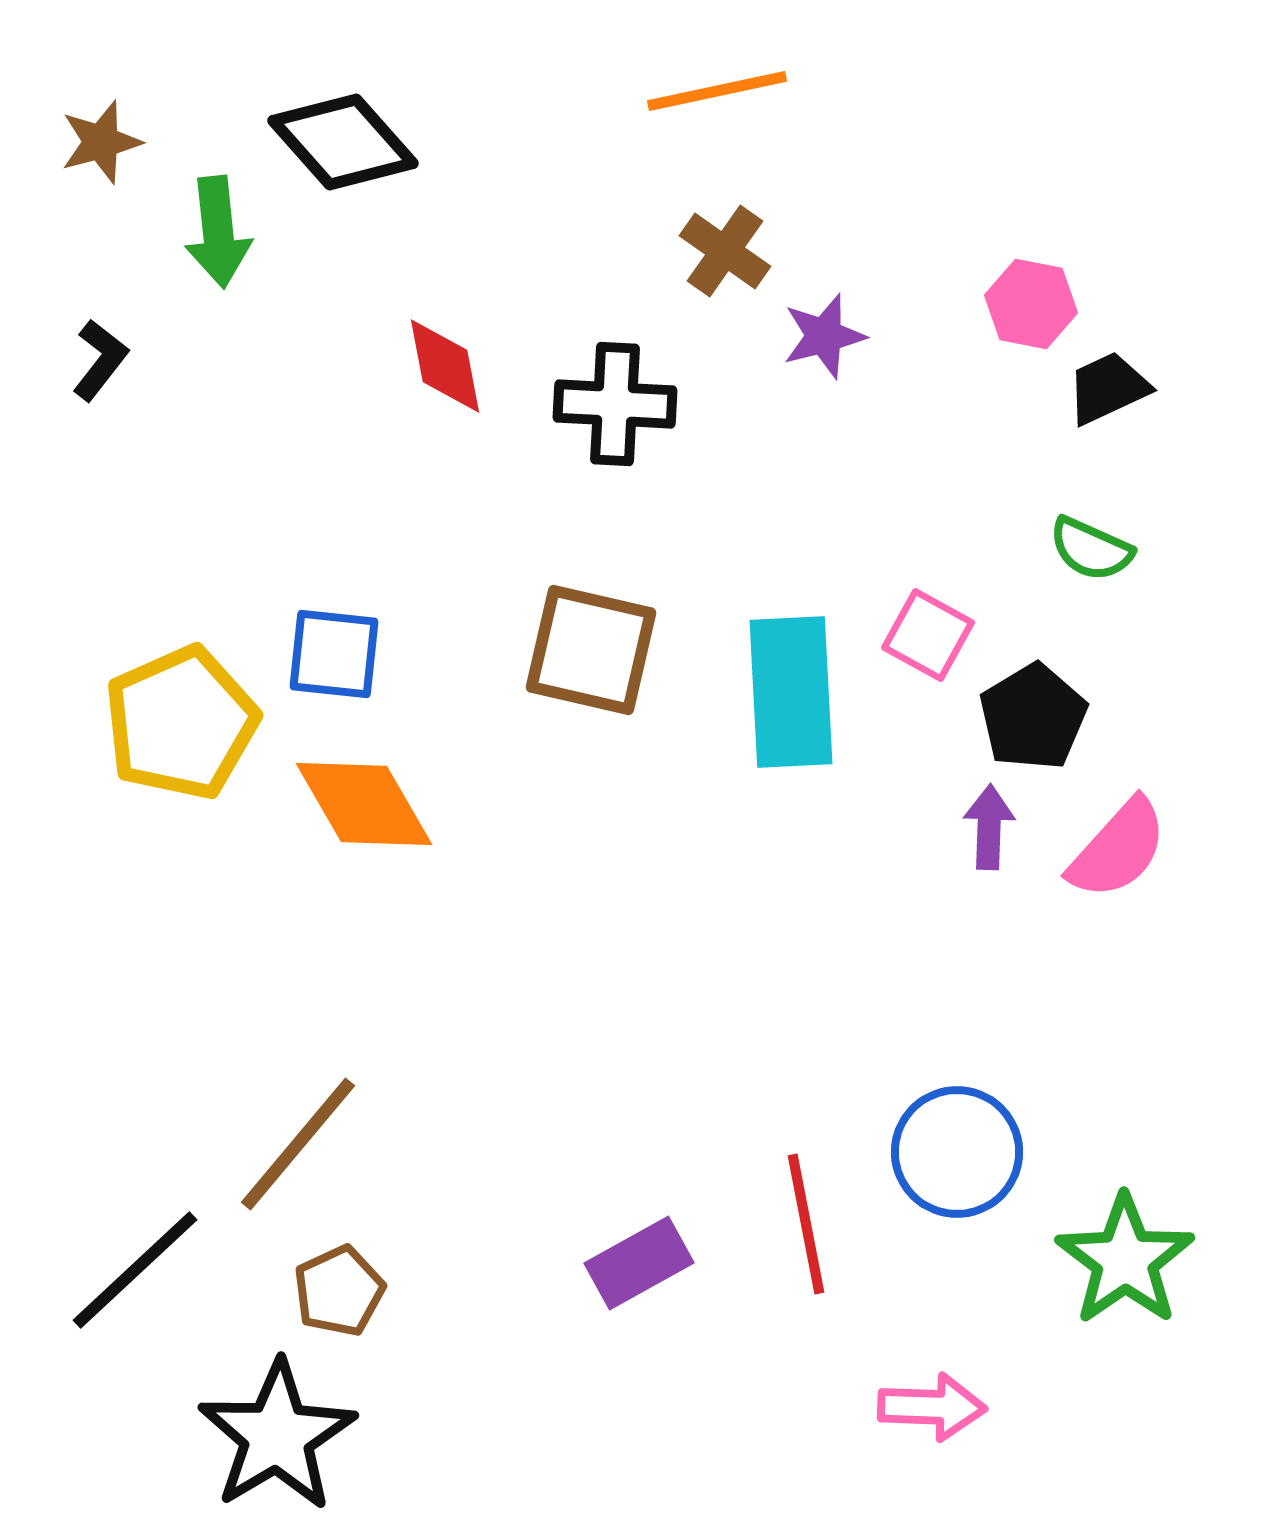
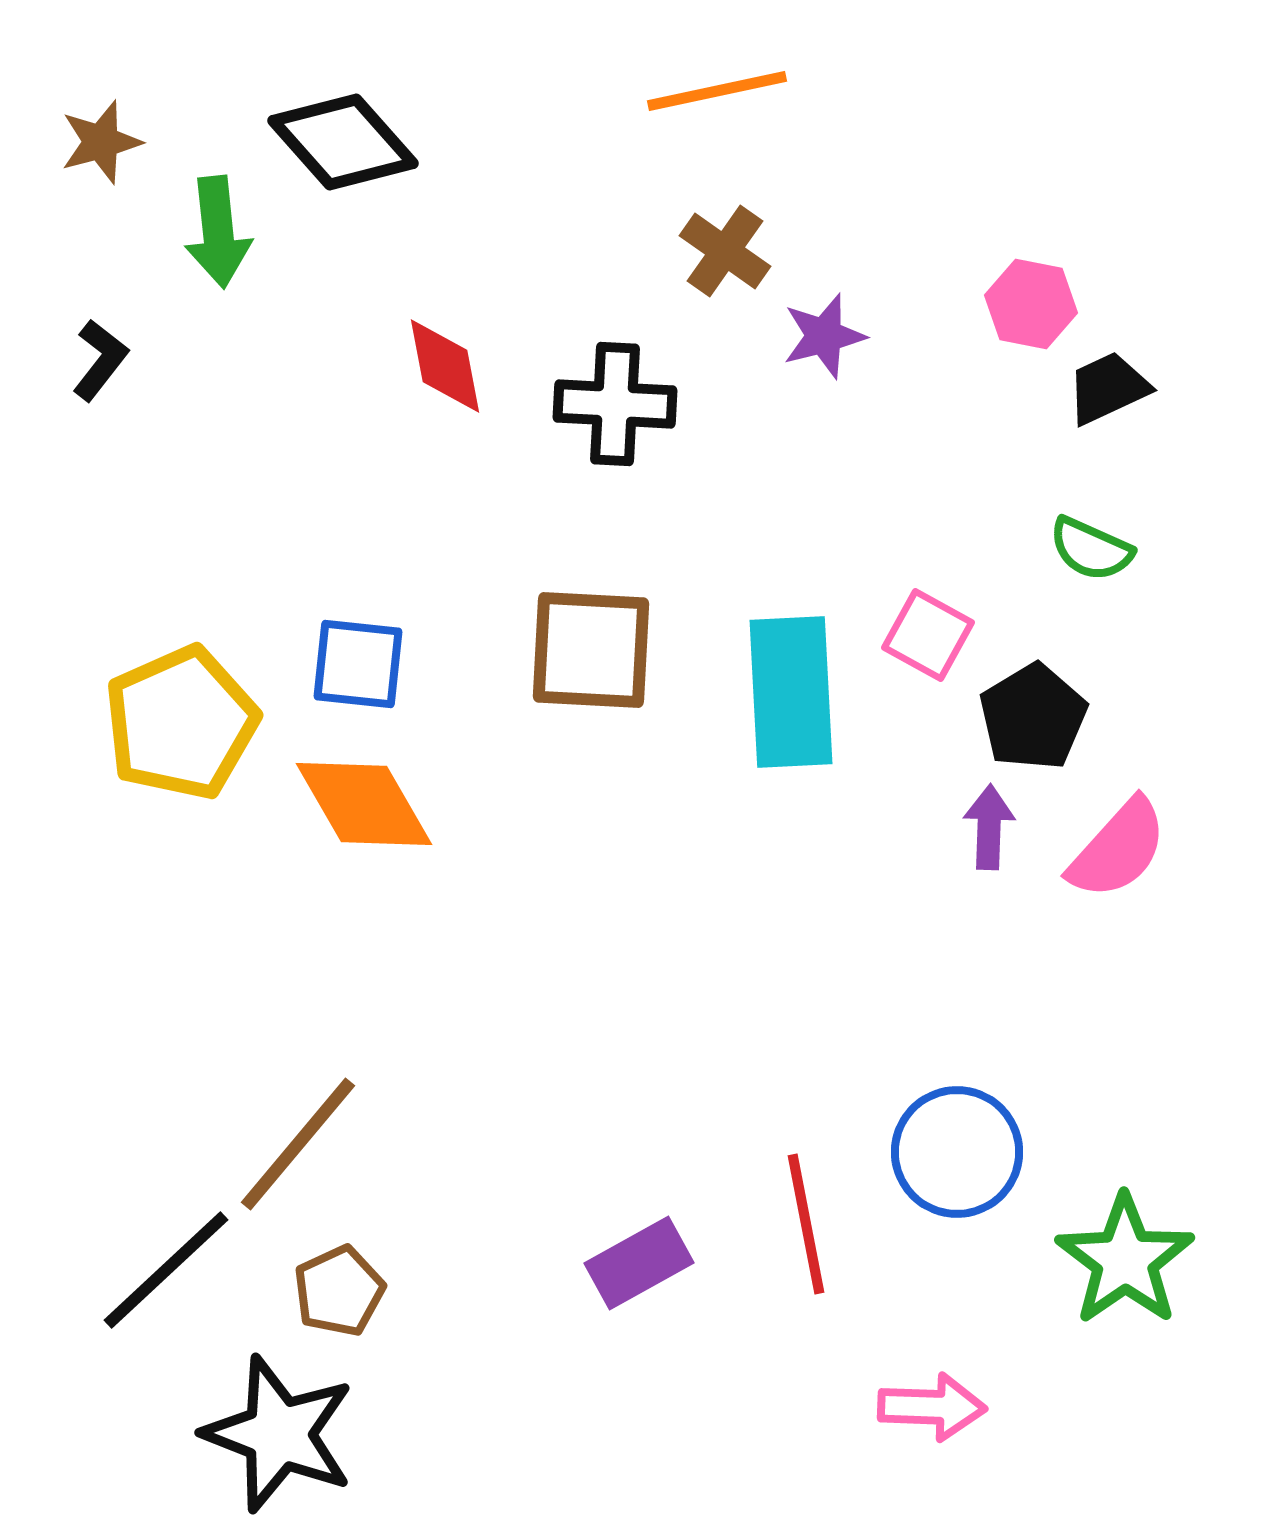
brown square: rotated 10 degrees counterclockwise
blue square: moved 24 px right, 10 px down
black line: moved 31 px right
black star: moved 2 px right, 2 px up; rotated 20 degrees counterclockwise
